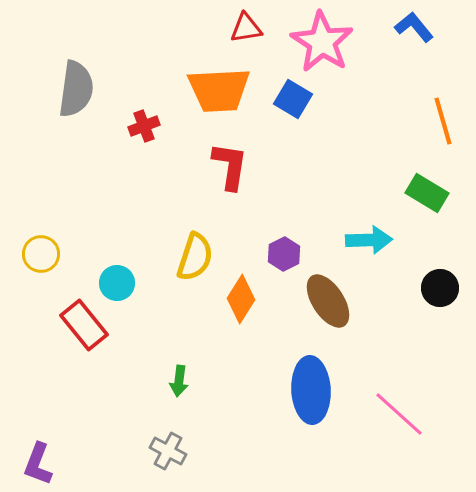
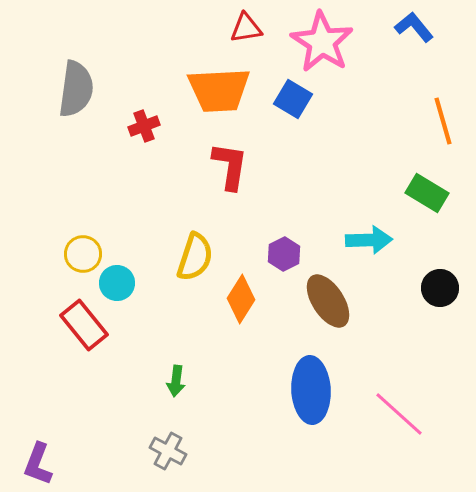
yellow circle: moved 42 px right
green arrow: moved 3 px left
